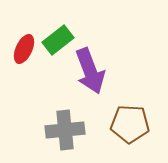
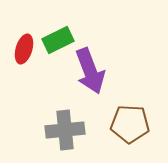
green rectangle: rotated 12 degrees clockwise
red ellipse: rotated 8 degrees counterclockwise
